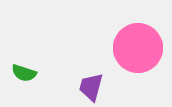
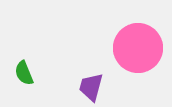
green semicircle: rotated 50 degrees clockwise
